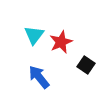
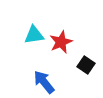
cyan triangle: rotated 45 degrees clockwise
blue arrow: moved 5 px right, 5 px down
